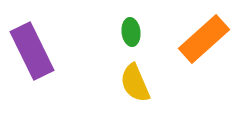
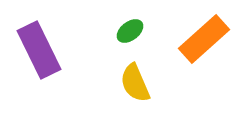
green ellipse: moved 1 px left, 1 px up; rotated 60 degrees clockwise
purple rectangle: moved 7 px right, 1 px up
